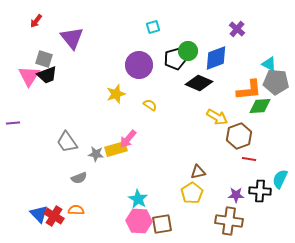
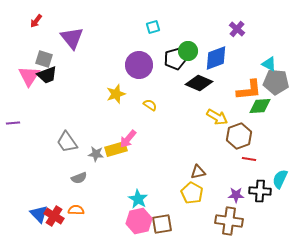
yellow pentagon: rotated 10 degrees counterclockwise
pink hexagon: rotated 15 degrees counterclockwise
